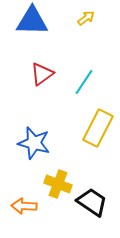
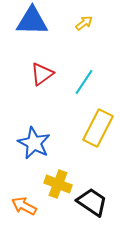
yellow arrow: moved 2 px left, 5 px down
blue star: rotated 12 degrees clockwise
orange arrow: rotated 25 degrees clockwise
